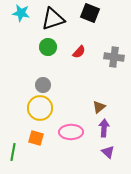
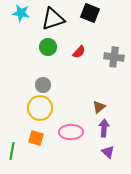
green line: moved 1 px left, 1 px up
